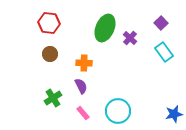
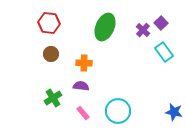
green ellipse: moved 1 px up
purple cross: moved 13 px right, 8 px up
brown circle: moved 1 px right
purple semicircle: rotated 56 degrees counterclockwise
blue star: moved 2 px up; rotated 24 degrees clockwise
